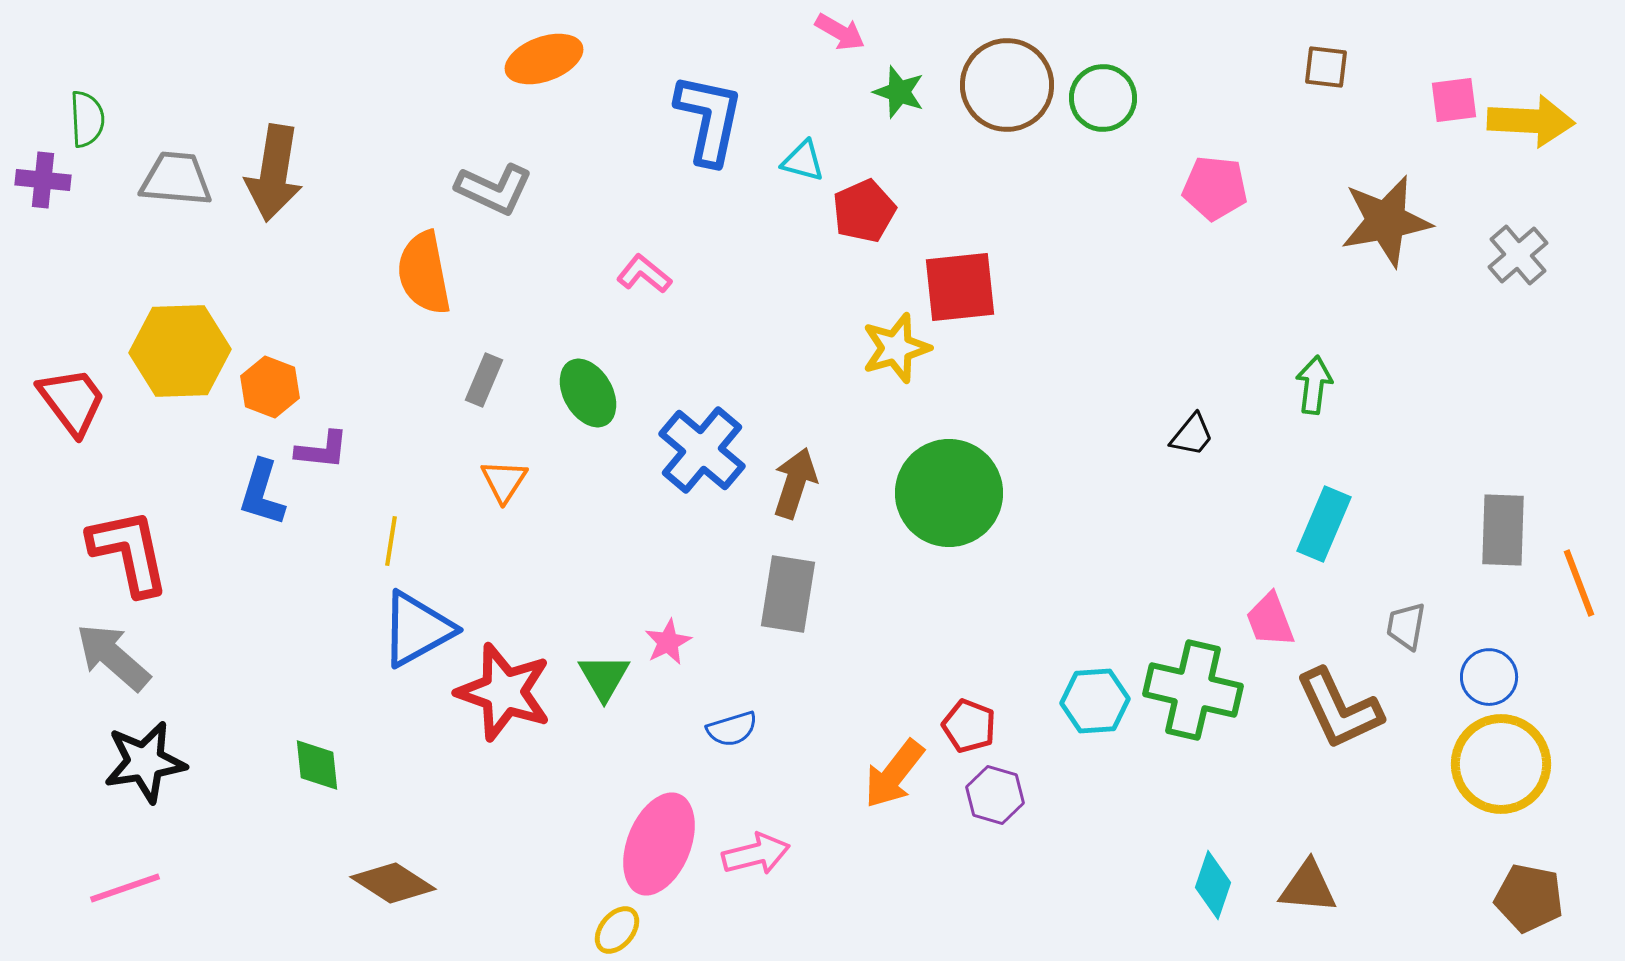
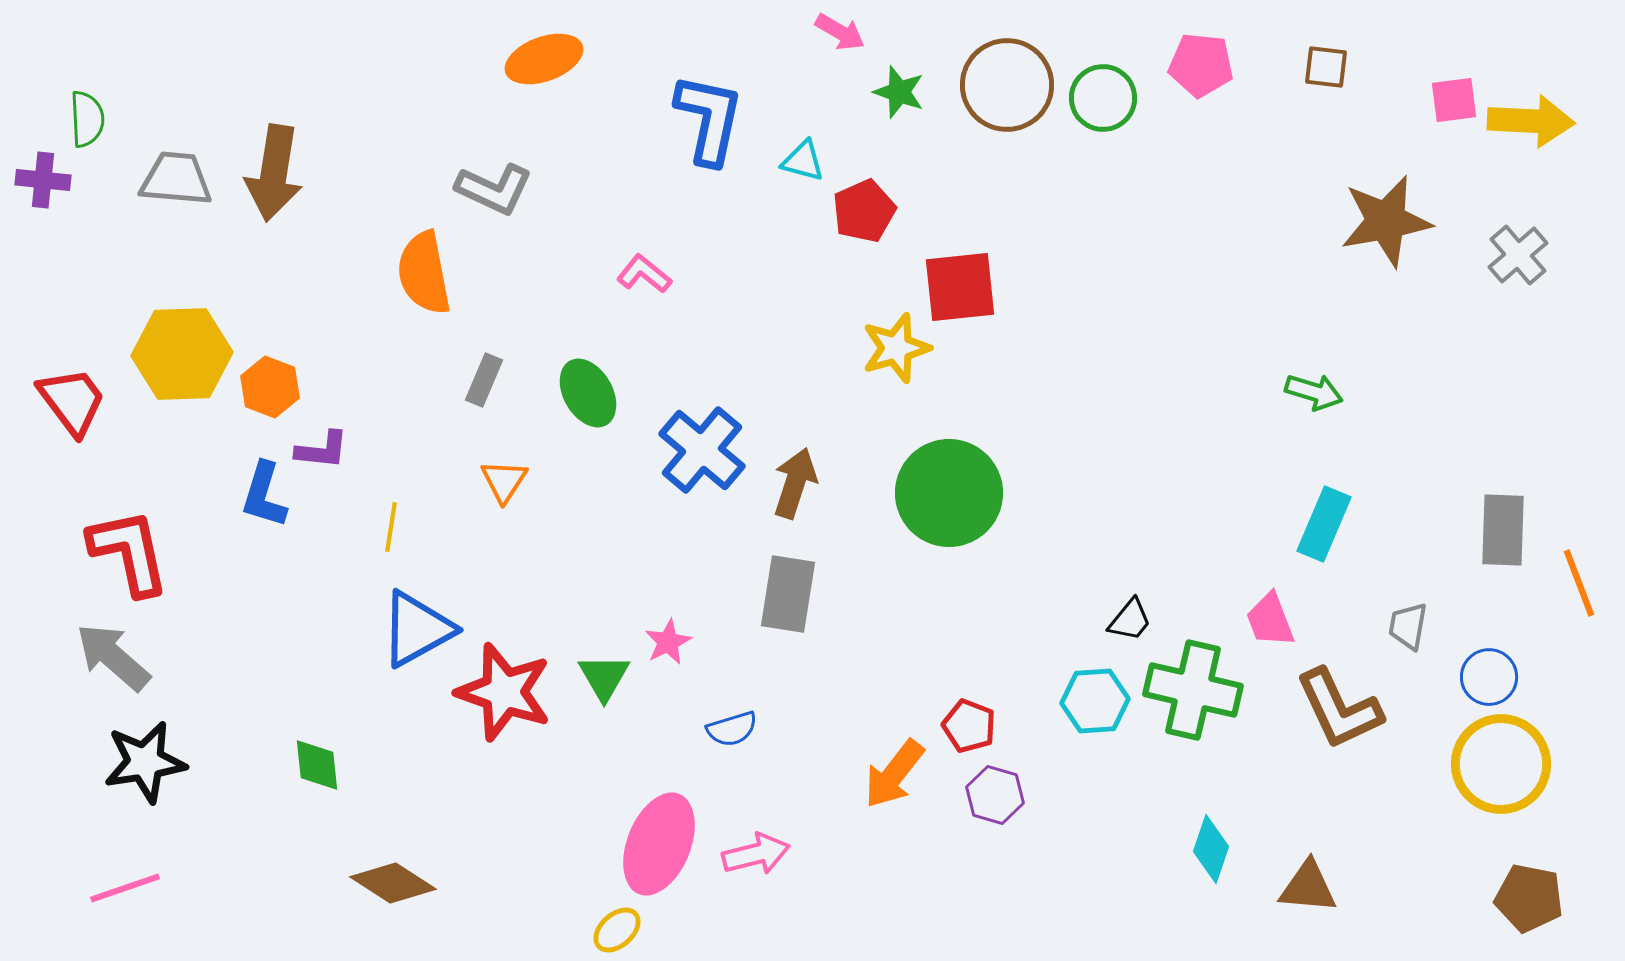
pink pentagon at (1215, 188): moved 14 px left, 123 px up
yellow hexagon at (180, 351): moved 2 px right, 3 px down
green arrow at (1314, 385): moved 7 px down; rotated 100 degrees clockwise
black trapezoid at (1192, 435): moved 62 px left, 185 px down
blue L-shape at (262, 493): moved 2 px right, 2 px down
yellow line at (391, 541): moved 14 px up
gray trapezoid at (1406, 626): moved 2 px right
cyan diamond at (1213, 885): moved 2 px left, 36 px up
yellow ellipse at (617, 930): rotated 9 degrees clockwise
